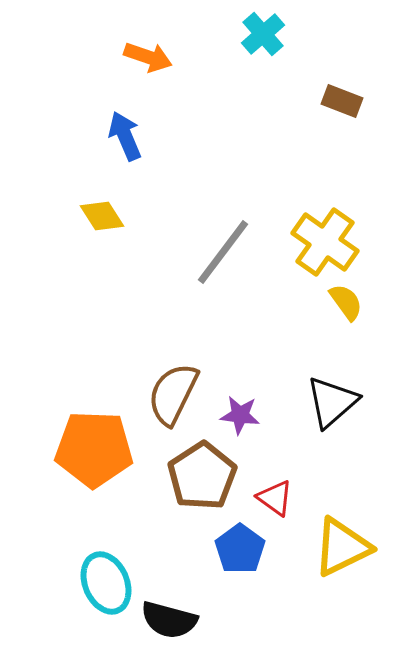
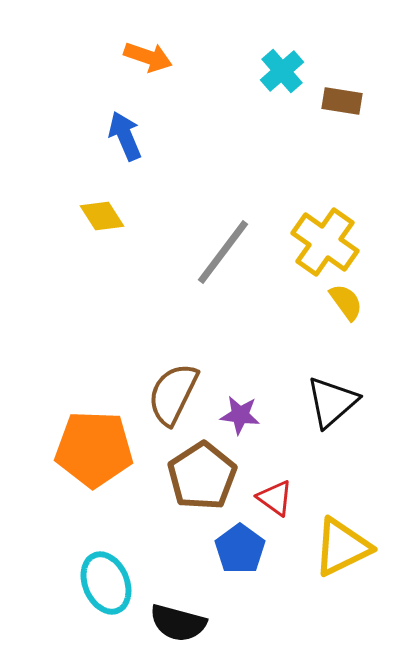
cyan cross: moved 19 px right, 37 px down
brown rectangle: rotated 12 degrees counterclockwise
black semicircle: moved 9 px right, 3 px down
